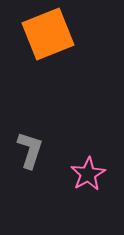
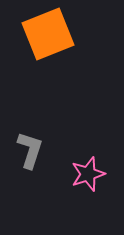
pink star: rotated 12 degrees clockwise
